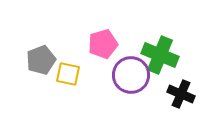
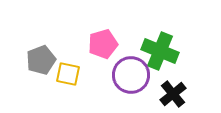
green cross: moved 4 px up
black cross: moved 8 px left; rotated 28 degrees clockwise
